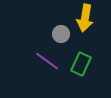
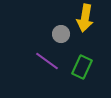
green rectangle: moved 1 px right, 3 px down
